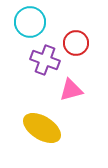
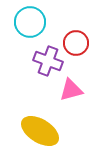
purple cross: moved 3 px right, 1 px down
yellow ellipse: moved 2 px left, 3 px down
